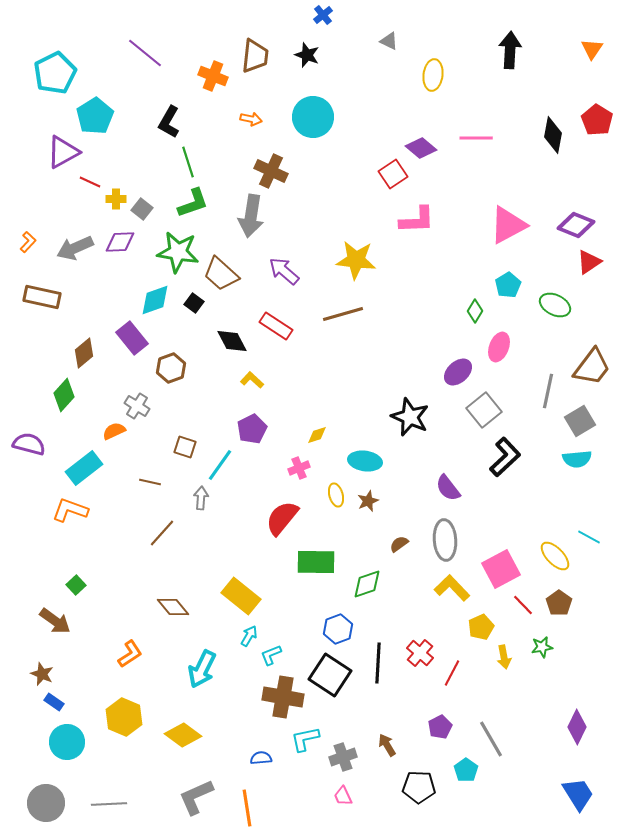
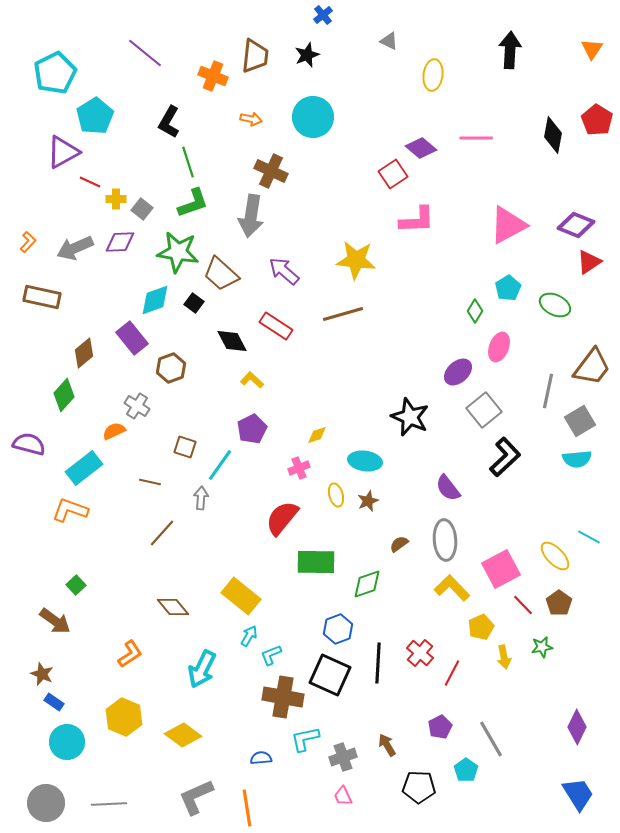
black star at (307, 55): rotated 30 degrees clockwise
cyan pentagon at (508, 285): moved 3 px down
black square at (330, 675): rotated 9 degrees counterclockwise
